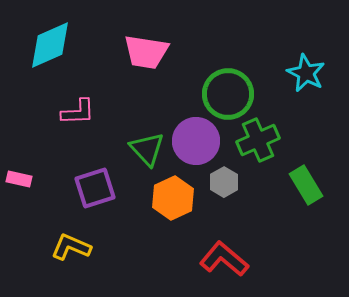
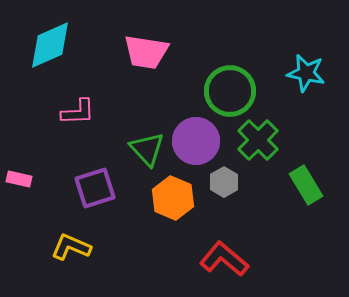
cyan star: rotated 15 degrees counterclockwise
green circle: moved 2 px right, 3 px up
green cross: rotated 21 degrees counterclockwise
orange hexagon: rotated 12 degrees counterclockwise
